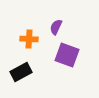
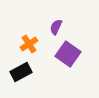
orange cross: moved 5 px down; rotated 36 degrees counterclockwise
purple square: moved 1 px right, 1 px up; rotated 15 degrees clockwise
